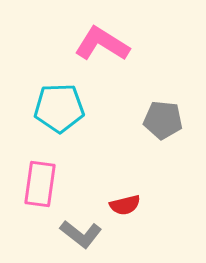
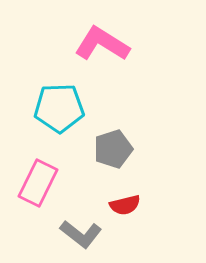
gray pentagon: moved 50 px left, 29 px down; rotated 24 degrees counterclockwise
pink rectangle: moved 2 px left, 1 px up; rotated 18 degrees clockwise
